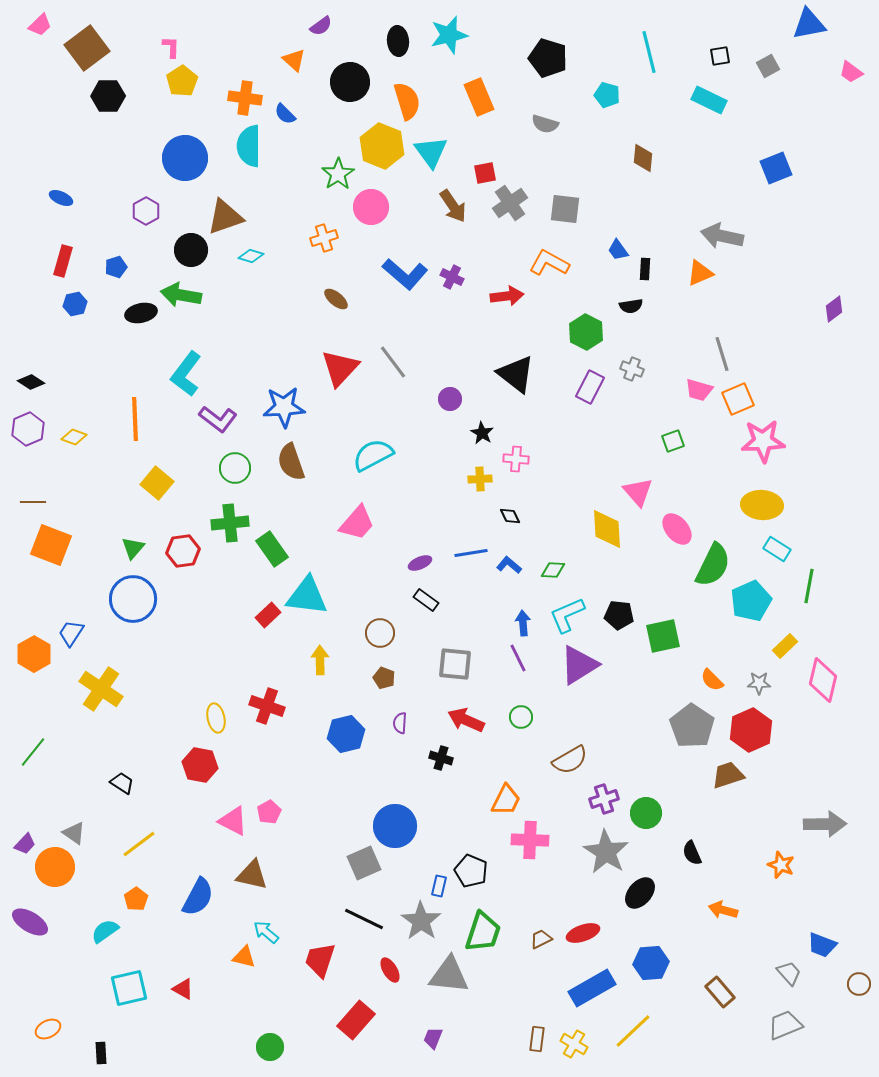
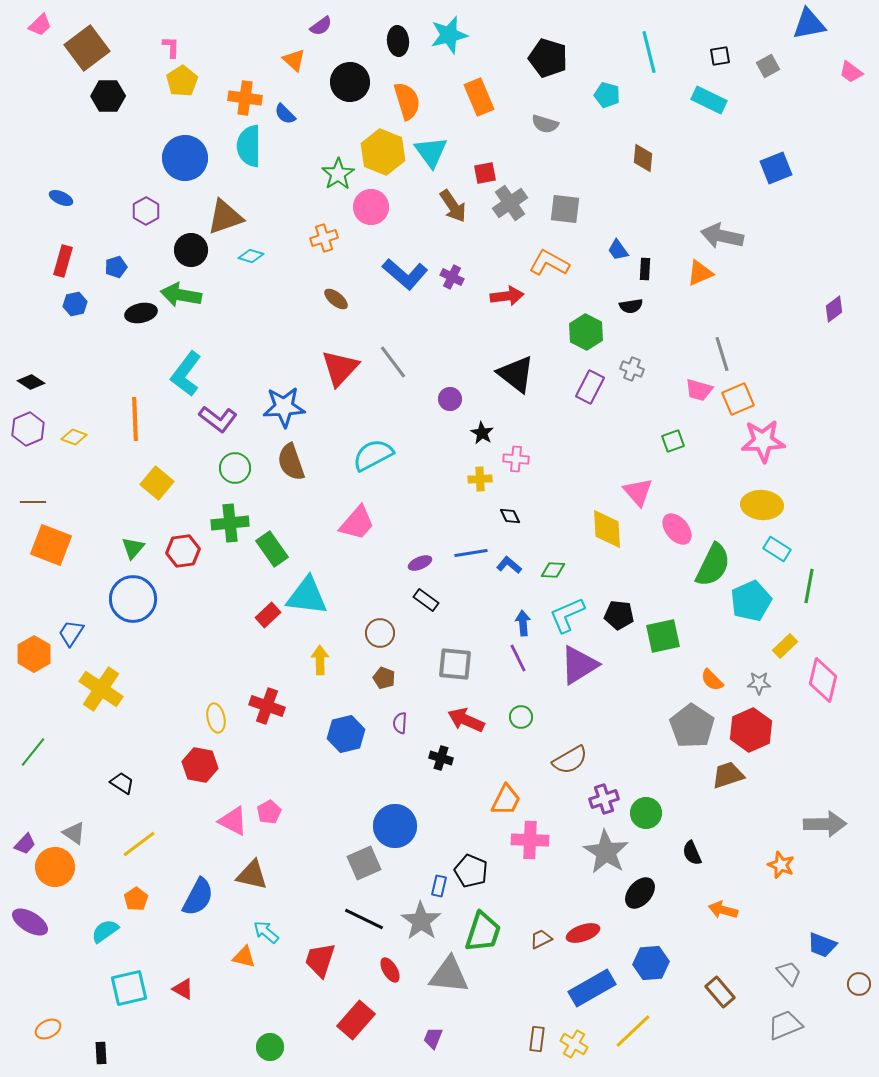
yellow hexagon at (382, 146): moved 1 px right, 6 px down
